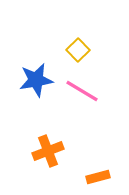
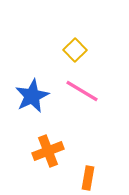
yellow square: moved 3 px left
blue star: moved 4 px left, 16 px down; rotated 16 degrees counterclockwise
orange rectangle: moved 10 px left, 1 px down; rotated 65 degrees counterclockwise
